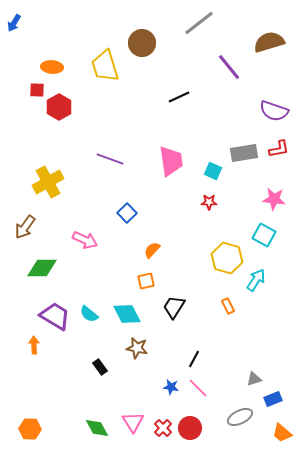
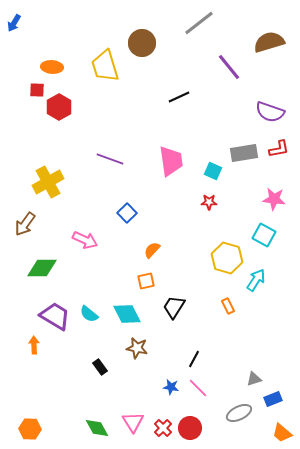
purple semicircle at (274, 111): moved 4 px left, 1 px down
brown arrow at (25, 227): moved 3 px up
gray ellipse at (240, 417): moved 1 px left, 4 px up
